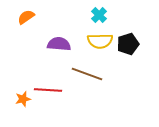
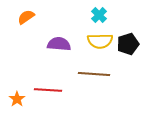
brown line: moved 7 px right; rotated 16 degrees counterclockwise
orange star: moved 6 px left; rotated 21 degrees counterclockwise
